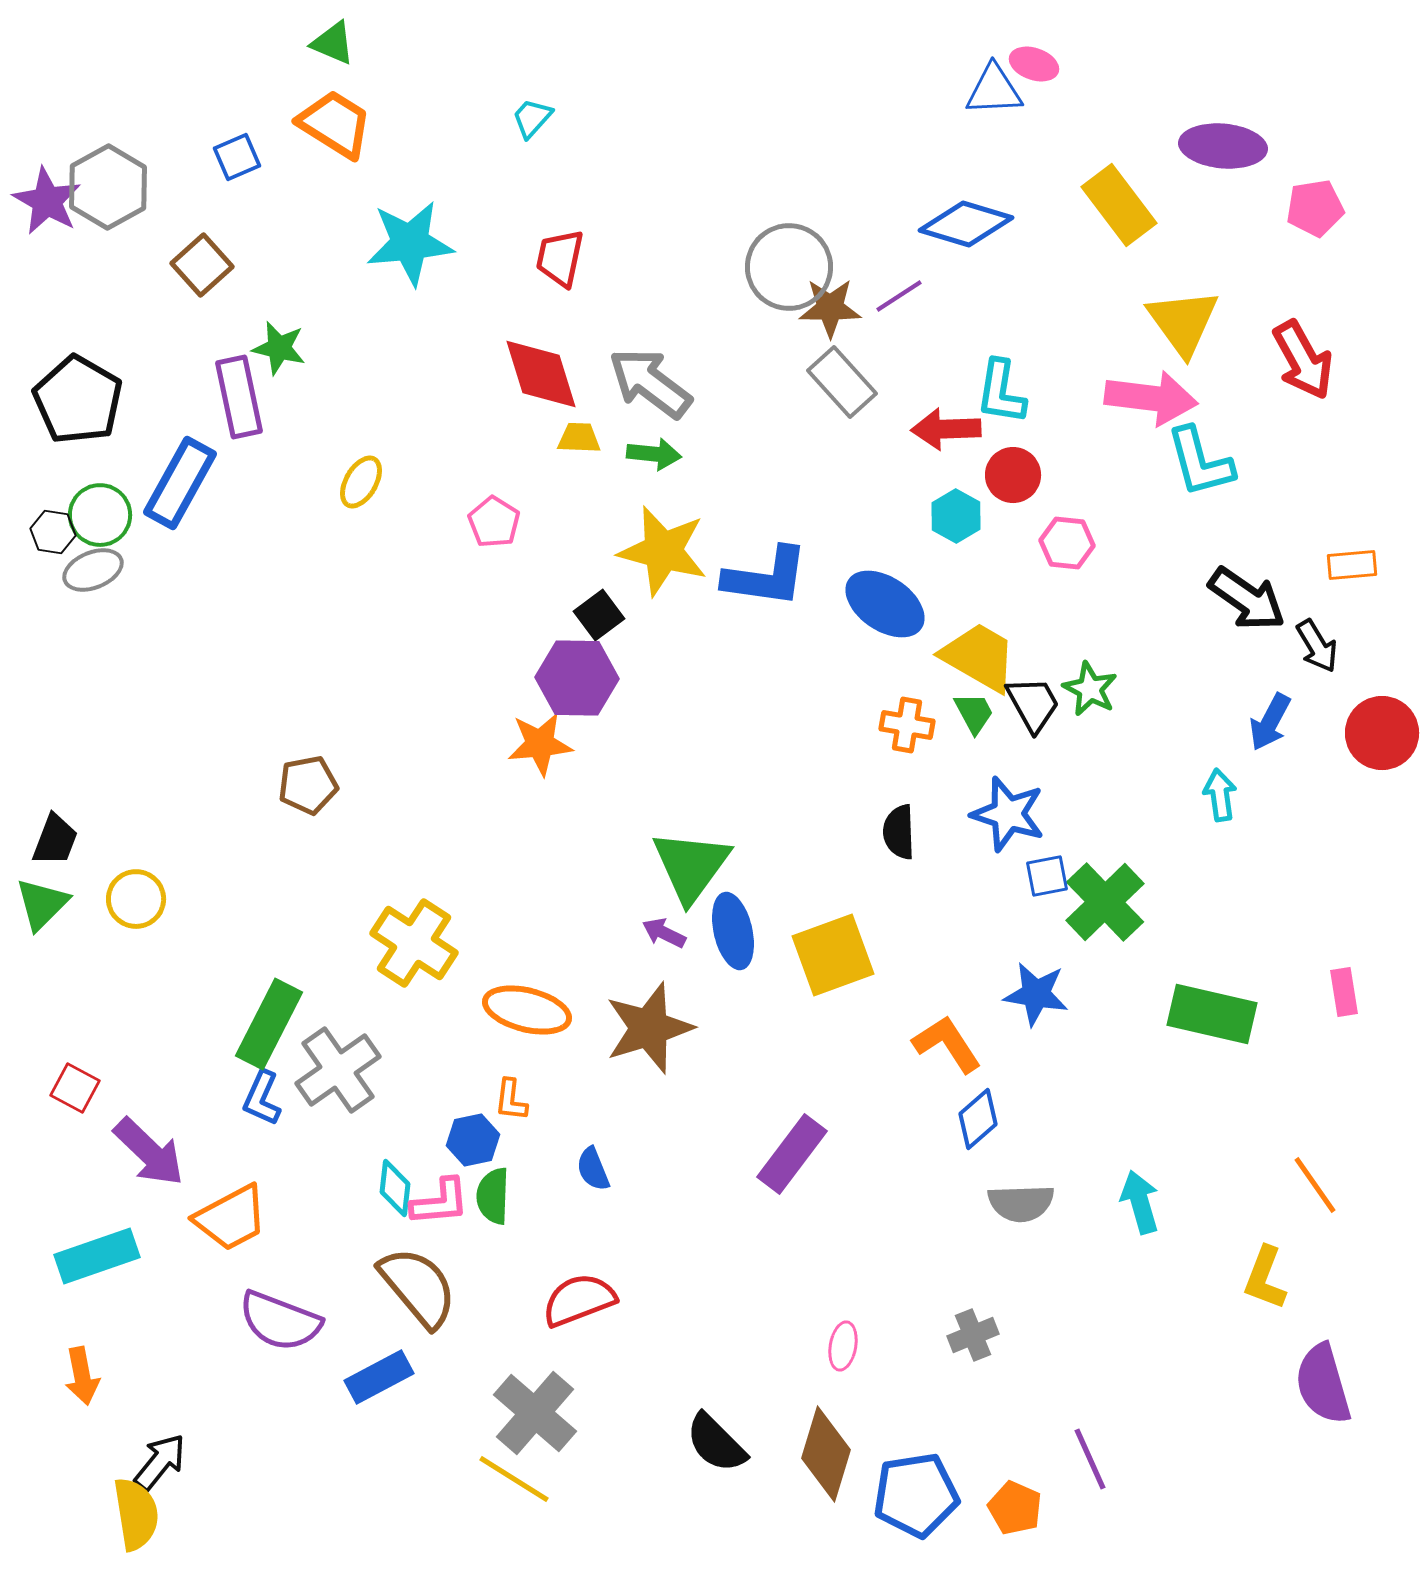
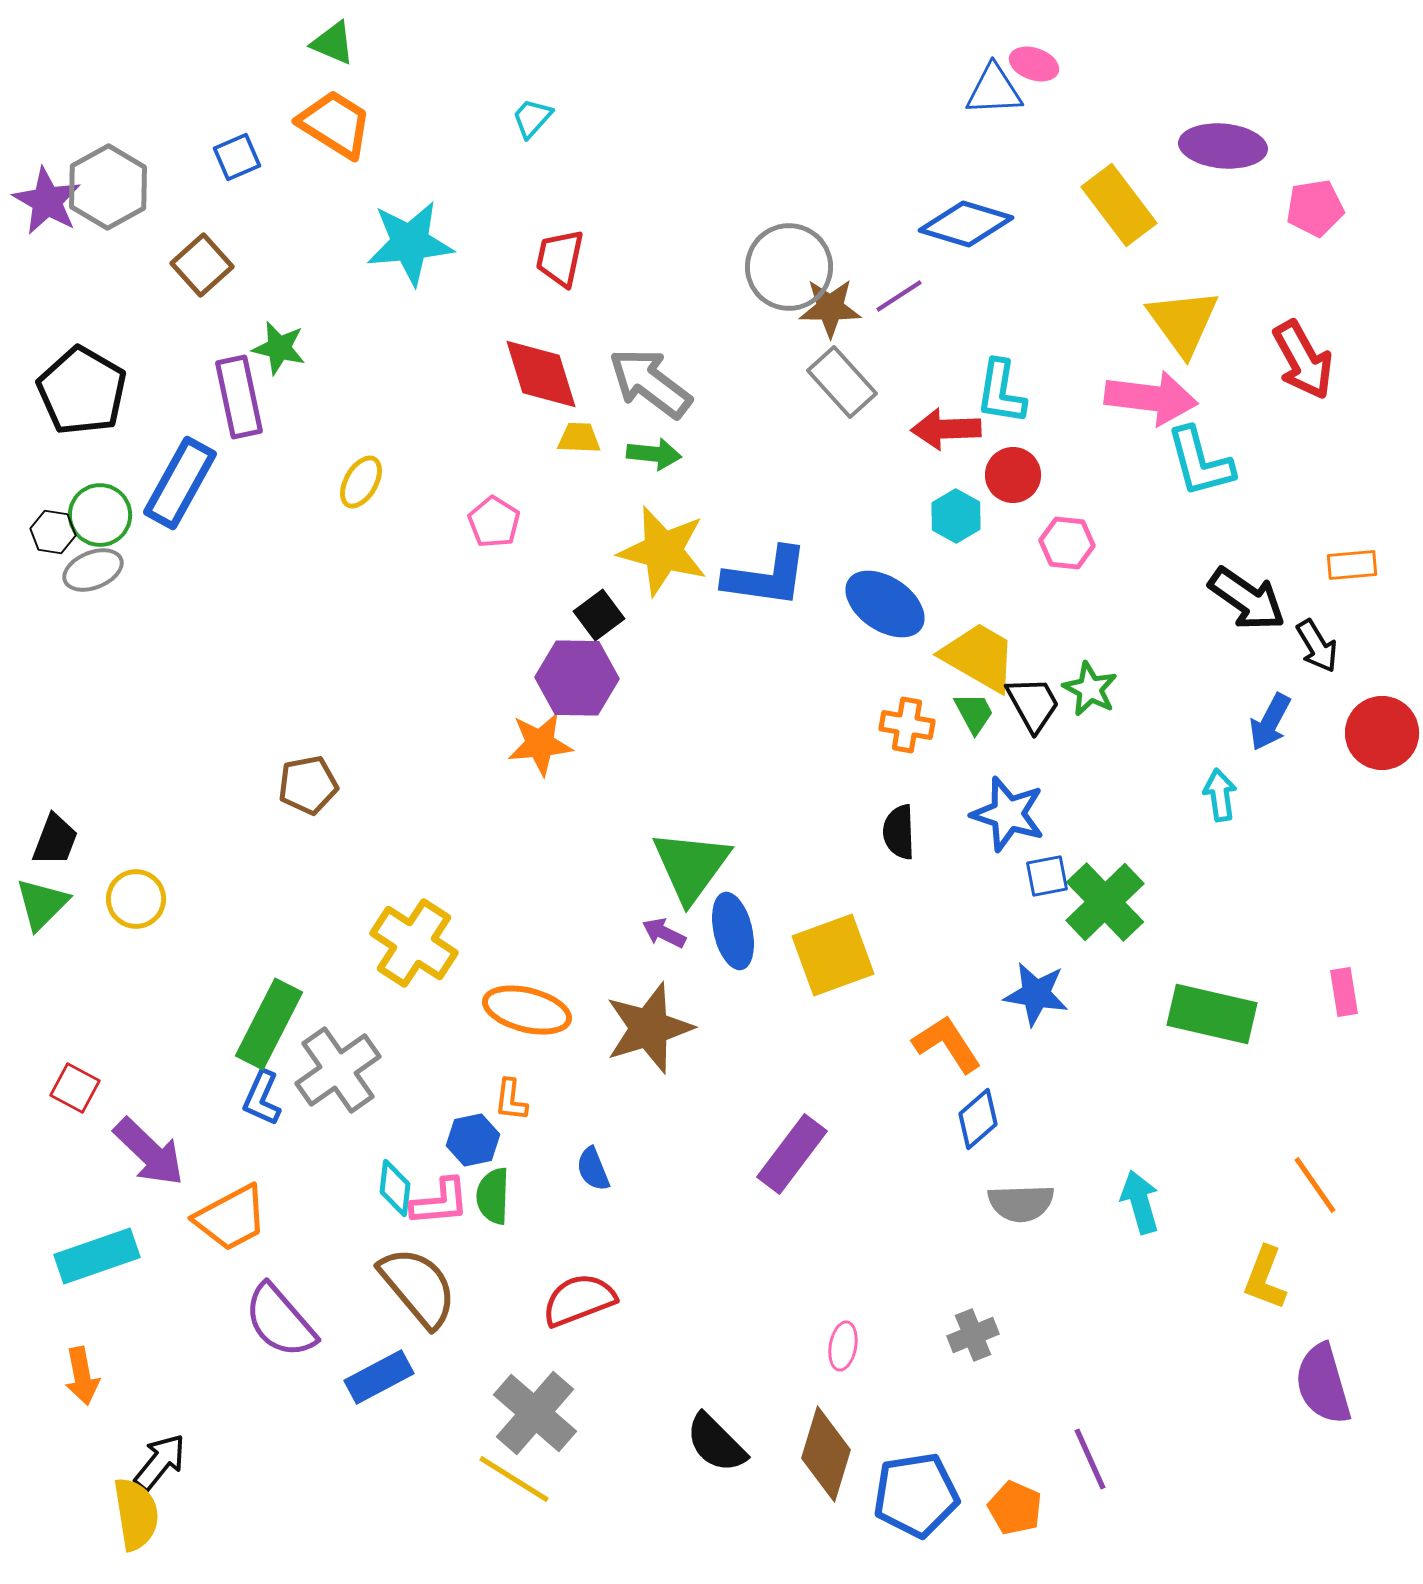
black pentagon at (78, 400): moved 4 px right, 9 px up
purple semicircle at (280, 1321): rotated 28 degrees clockwise
